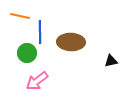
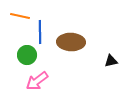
green circle: moved 2 px down
